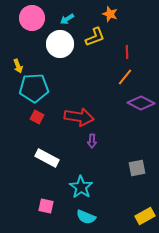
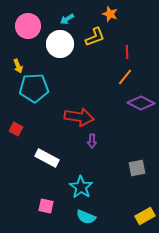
pink circle: moved 4 px left, 8 px down
red square: moved 21 px left, 12 px down
